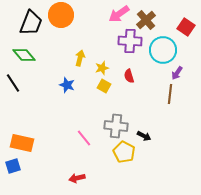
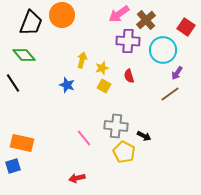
orange circle: moved 1 px right
purple cross: moved 2 px left
yellow arrow: moved 2 px right, 2 px down
brown line: rotated 48 degrees clockwise
